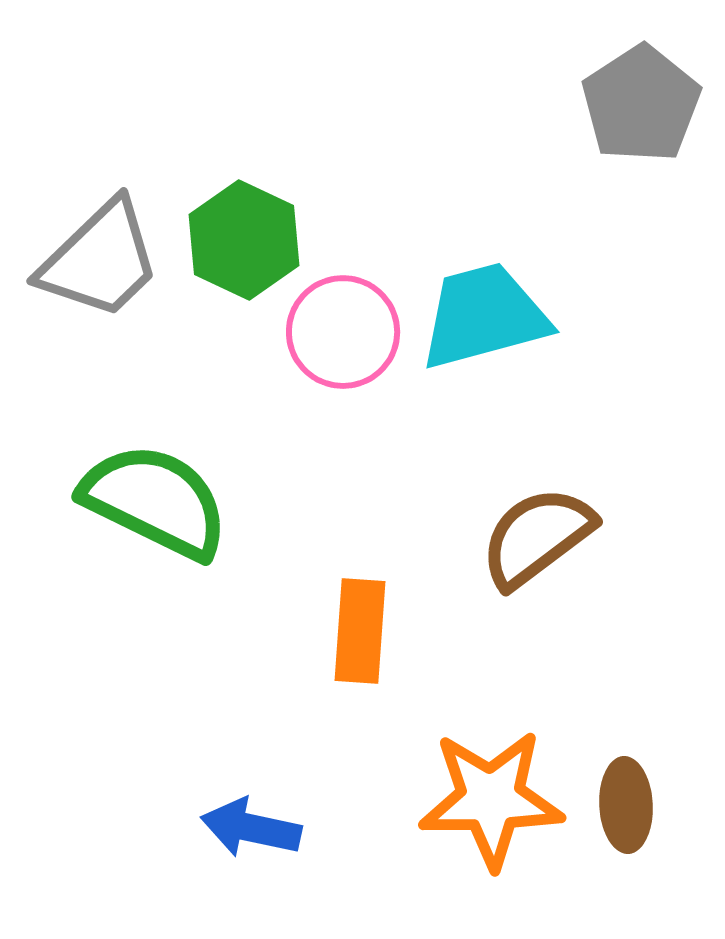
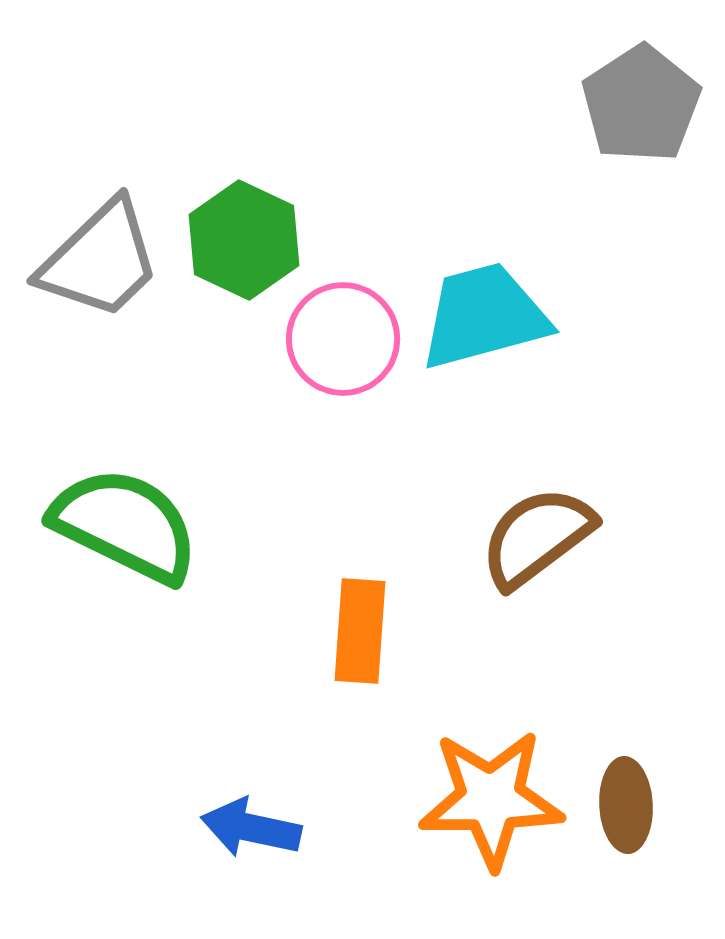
pink circle: moved 7 px down
green semicircle: moved 30 px left, 24 px down
